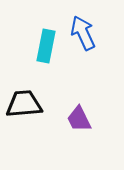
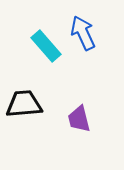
cyan rectangle: rotated 52 degrees counterclockwise
purple trapezoid: rotated 12 degrees clockwise
